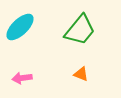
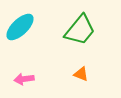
pink arrow: moved 2 px right, 1 px down
